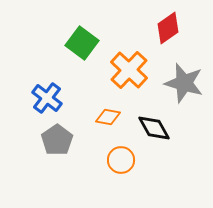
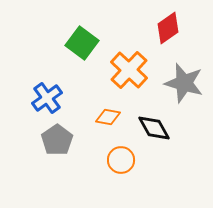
blue cross: rotated 16 degrees clockwise
